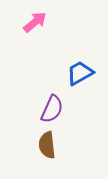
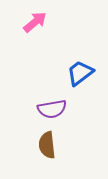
blue trapezoid: rotated 8 degrees counterclockwise
purple semicircle: rotated 56 degrees clockwise
